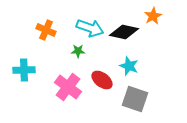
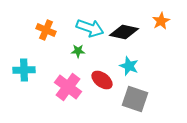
orange star: moved 8 px right, 5 px down
